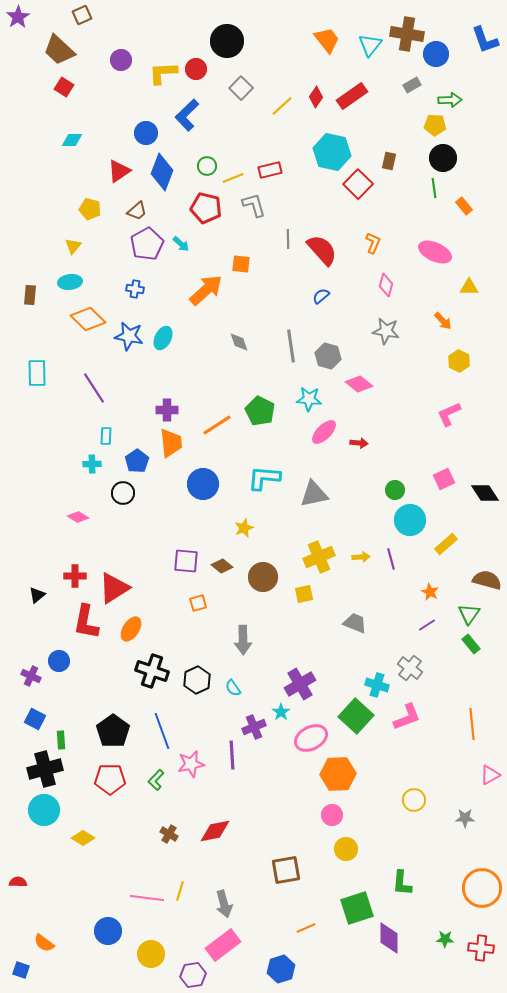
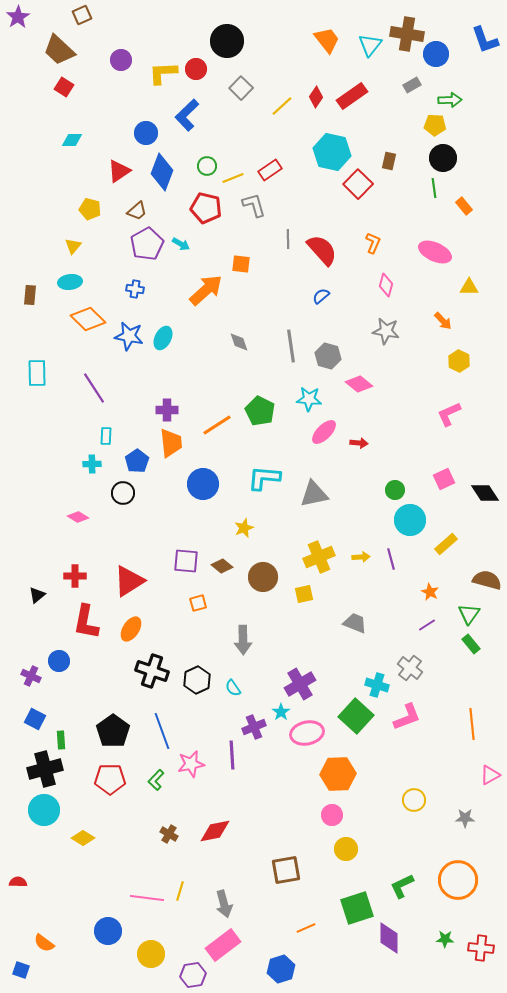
red rectangle at (270, 170): rotated 20 degrees counterclockwise
cyan arrow at (181, 244): rotated 12 degrees counterclockwise
red triangle at (114, 588): moved 15 px right, 7 px up
pink ellipse at (311, 738): moved 4 px left, 5 px up; rotated 16 degrees clockwise
green L-shape at (402, 883): moved 3 px down; rotated 60 degrees clockwise
orange circle at (482, 888): moved 24 px left, 8 px up
